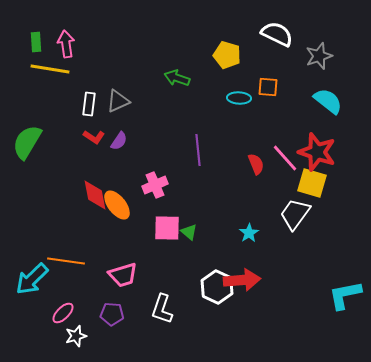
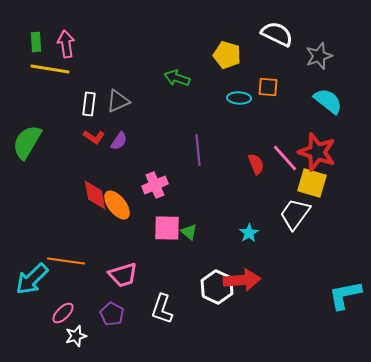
purple pentagon: rotated 25 degrees clockwise
